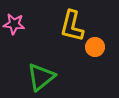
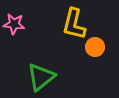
yellow L-shape: moved 2 px right, 2 px up
